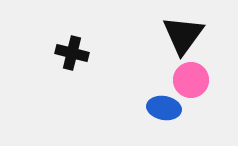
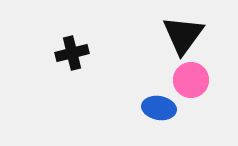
black cross: rotated 28 degrees counterclockwise
blue ellipse: moved 5 px left
